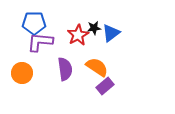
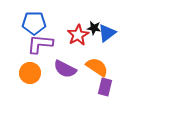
black star: rotated 16 degrees clockwise
blue triangle: moved 4 px left
purple L-shape: moved 2 px down
purple semicircle: rotated 125 degrees clockwise
orange circle: moved 8 px right
purple rectangle: moved 1 px down; rotated 36 degrees counterclockwise
